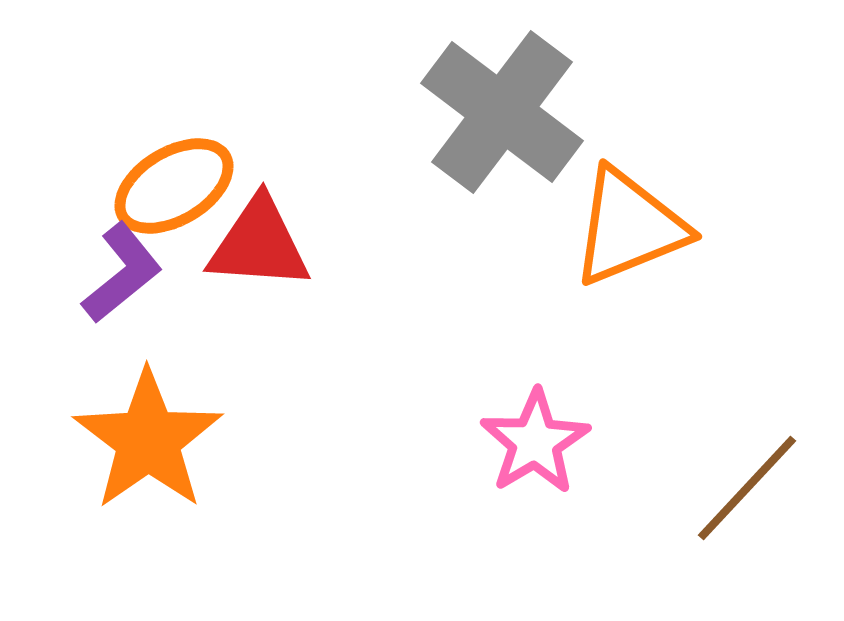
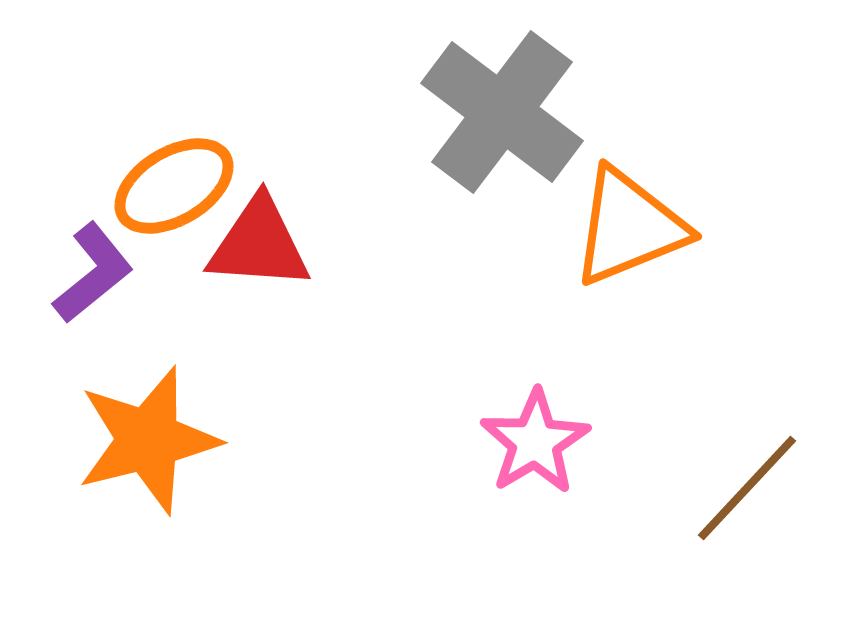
purple L-shape: moved 29 px left
orange star: rotated 21 degrees clockwise
